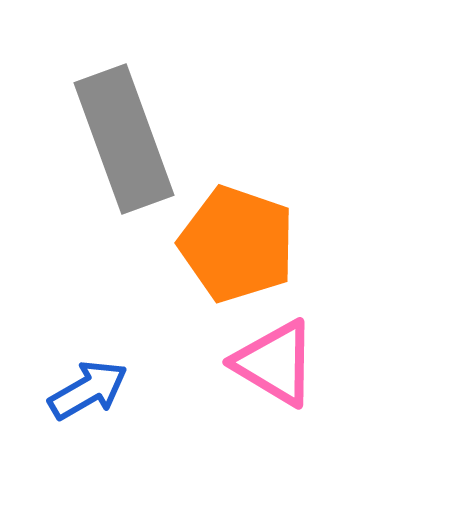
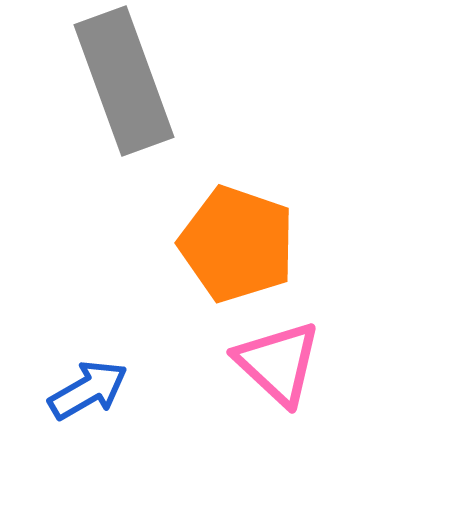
gray rectangle: moved 58 px up
pink triangle: moved 3 px right; rotated 12 degrees clockwise
